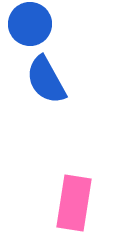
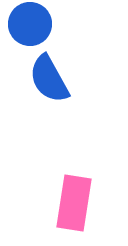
blue semicircle: moved 3 px right, 1 px up
